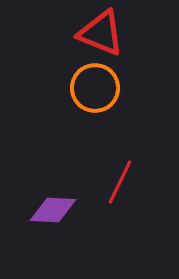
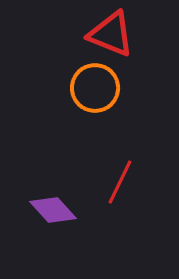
red triangle: moved 10 px right, 1 px down
purple diamond: rotated 45 degrees clockwise
